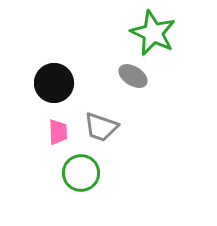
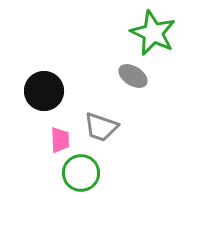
black circle: moved 10 px left, 8 px down
pink trapezoid: moved 2 px right, 8 px down
